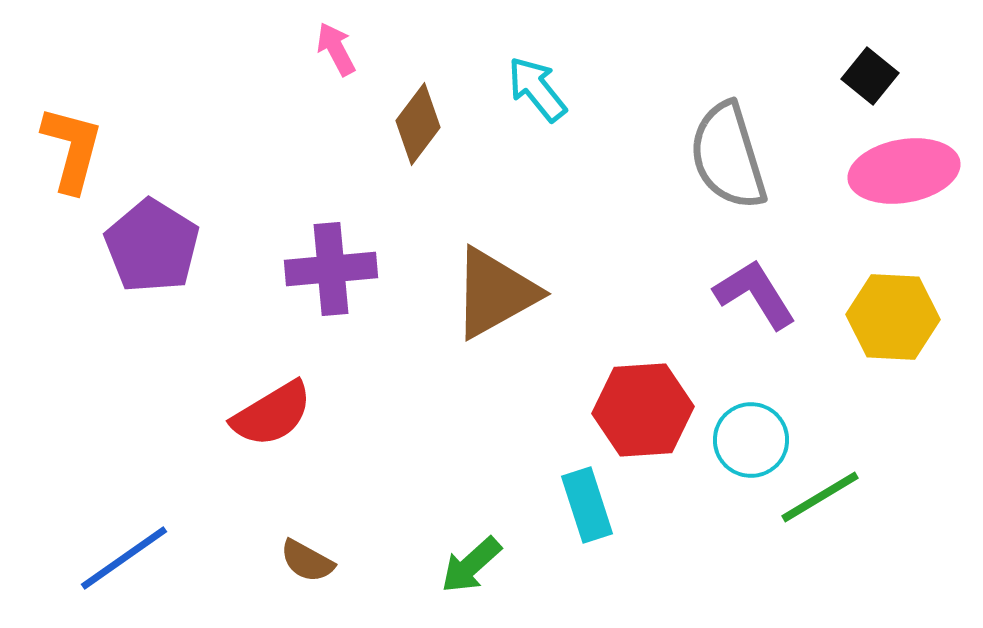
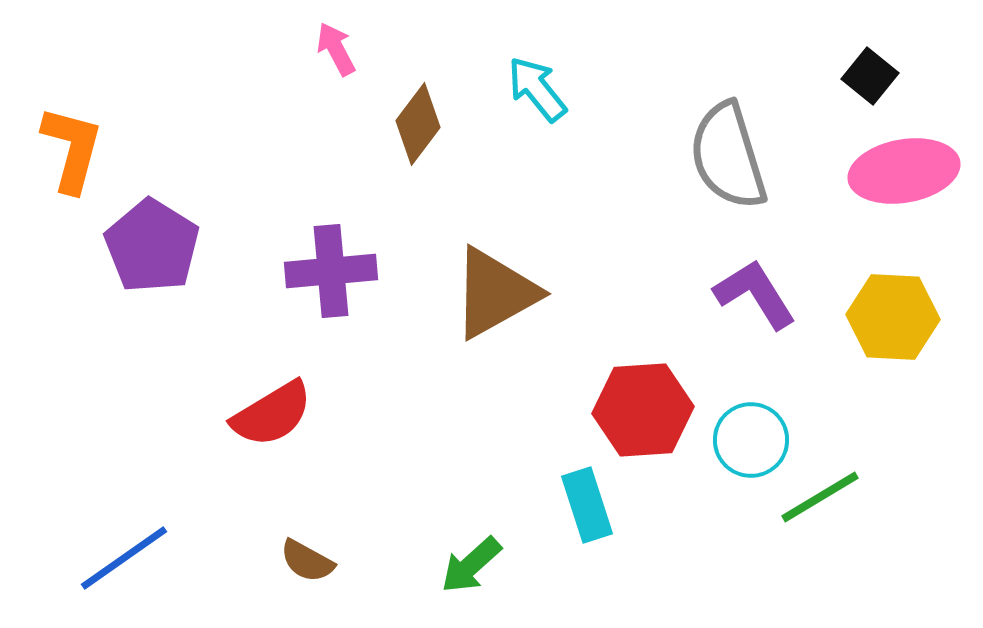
purple cross: moved 2 px down
